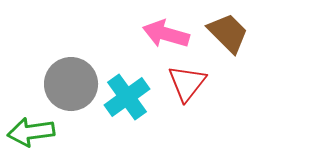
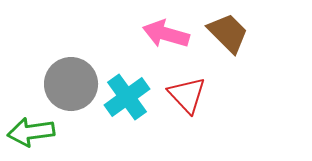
red triangle: moved 12 px down; rotated 21 degrees counterclockwise
